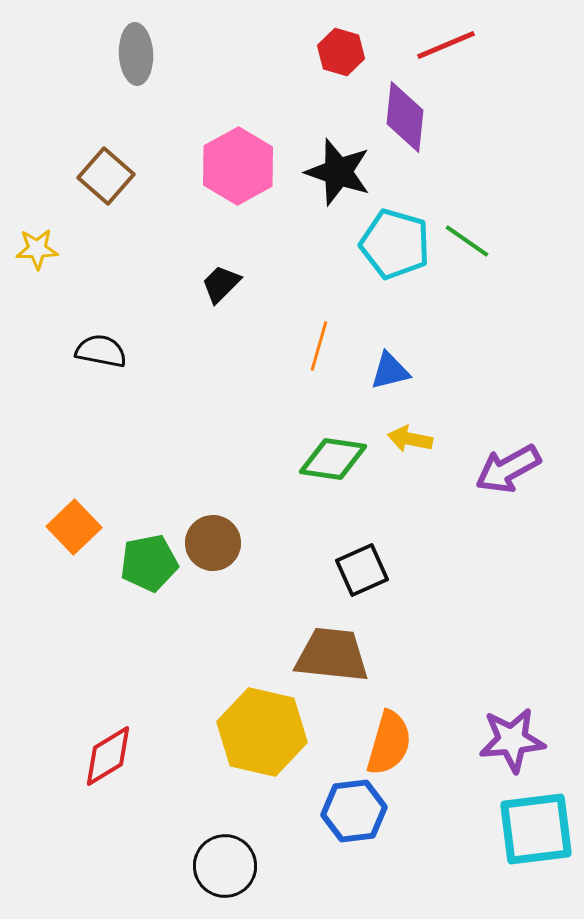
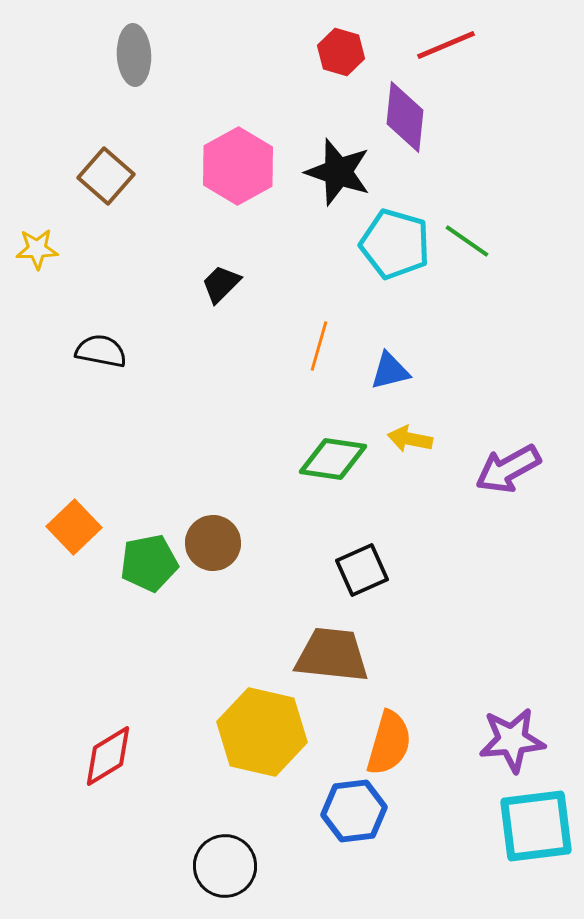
gray ellipse: moved 2 px left, 1 px down
cyan square: moved 3 px up
